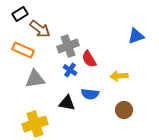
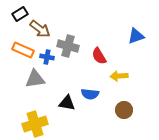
gray cross: rotated 35 degrees clockwise
red semicircle: moved 10 px right, 3 px up
blue cross: moved 23 px left, 13 px up; rotated 24 degrees counterclockwise
